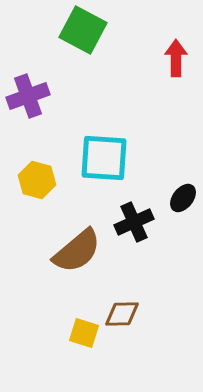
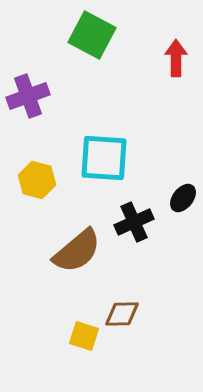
green square: moved 9 px right, 5 px down
yellow square: moved 3 px down
